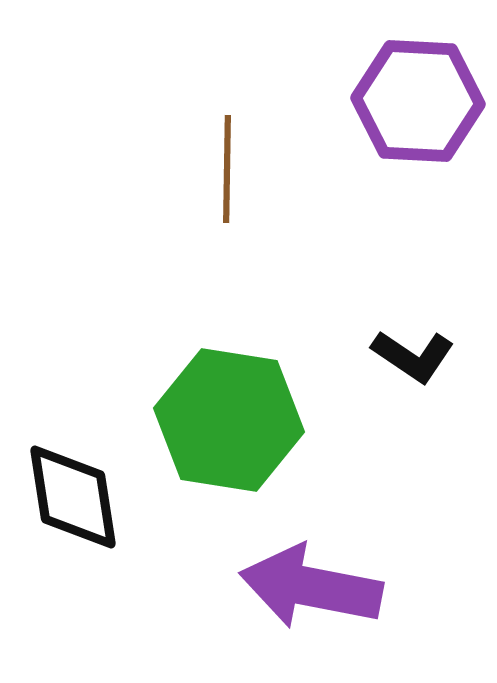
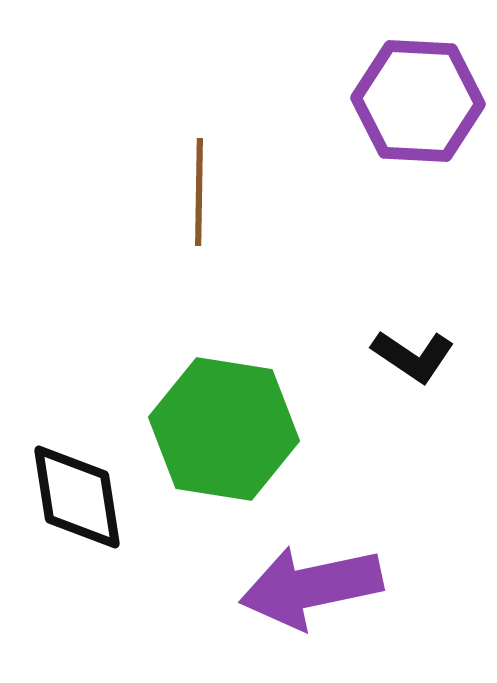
brown line: moved 28 px left, 23 px down
green hexagon: moved 5 px left, 9 px down
black diamond: moved 4 px right
purple arrow: rotated 23 degrees counterclockwise
